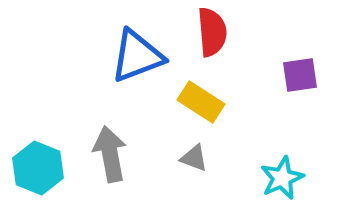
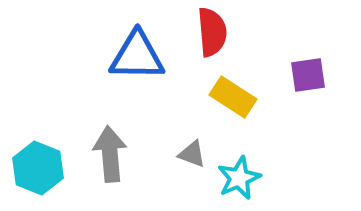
blue triangle: rotated 22 degrees clockwise
purple square: moved 8 px right
yellow rectangle: moved 32 px right, 5 px up
gray arrow: rotated 6 degrees clockwise
gray triangle: moved 2 px left, 4 px up
cyan star: moved 43 px left
